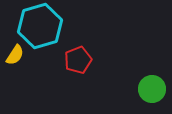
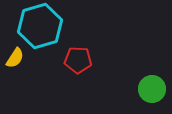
yellow semicircle: moved 3 px down
red pentagon: rotated 24 degrees clockwise
